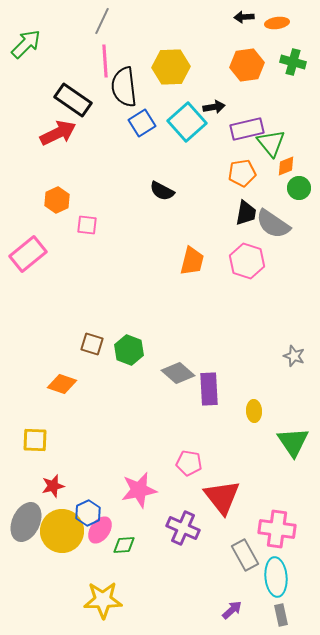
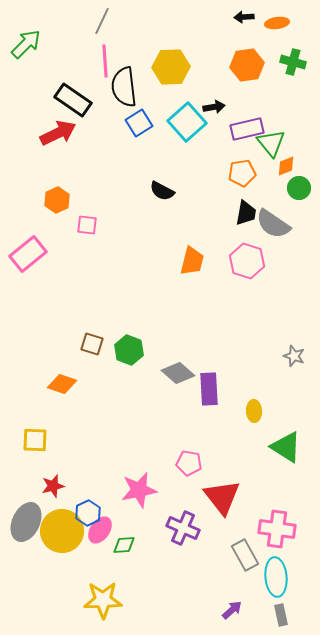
blue square at (142, 123): moved 3 px left
green triangle at (293, 442): moved 7 px left, 5 px down; rotated 24 degrees counterclockwise
